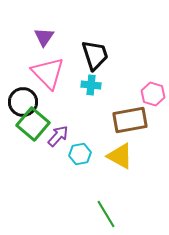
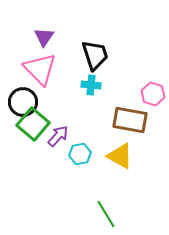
pink triangle: moved 8 px left, 4 px up
brown rectangle: rotated 20 degrees clockwise
